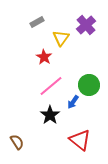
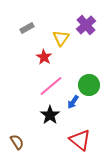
gray rectangle: moved 10 px left, 6 px down
